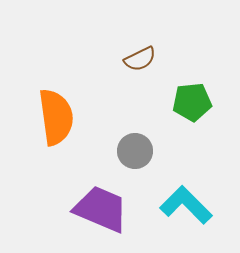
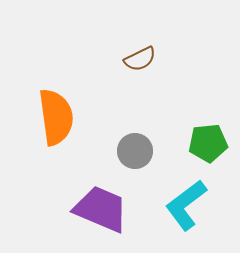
green pentagon: moved 16 px right, 41 px down
cyan L-shape: rotated 82 degrees counterclockwise
